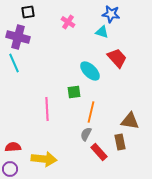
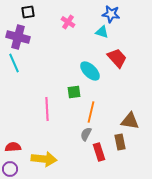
red rectangle: rotated 24 degrees clockwise
